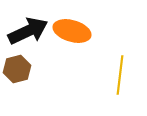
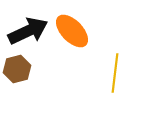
orange ellipse: rotated 30 degrees clockwise
yellow line: moved 5 px left, 2 px up
